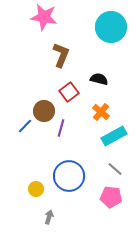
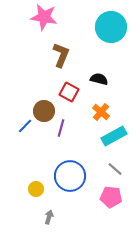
red square: rotated 24 degrees counterclockwise
blue circle: moved 1 px right
